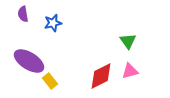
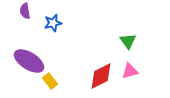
purple semicircle: moved 2 px right, 3 px up
